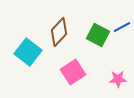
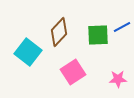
green square: rotated 30 degrees counterclockwise
